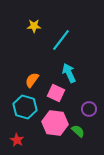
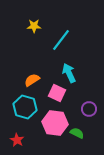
orange semicircle: rotated 21 degrees clockwise
pink square: moved 1 px right
green semicircle: moved 1 px left, 2 px down; rotated 16 degrees counterclockwise
